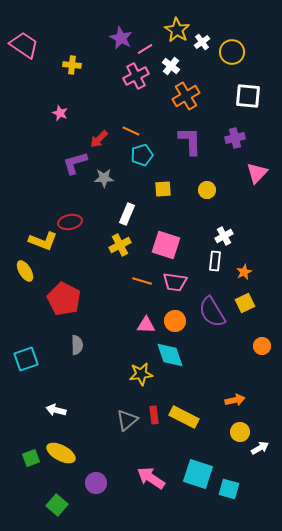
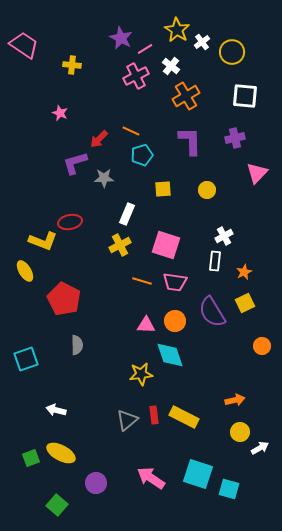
white square at (248, 96): moved 3 px left
